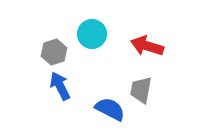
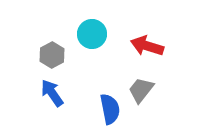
gray hexagon: moved 2 px left, 3 px down; rotated 10 degrees counterclockwise
blue arrow: moved 8 px left, 7 px down; rotated 8 degrees counterclockwise
gray trapezoid: rotated 28 degrees clockwise
blue semicircle: rotated 52 degrees clockwise
